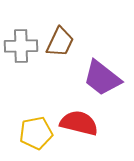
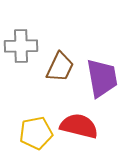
brown trapezoid: moved 25 px down
purple trapezoid: rotated 138 degrees counterclockwise
red semicircle: moved 3 px down
